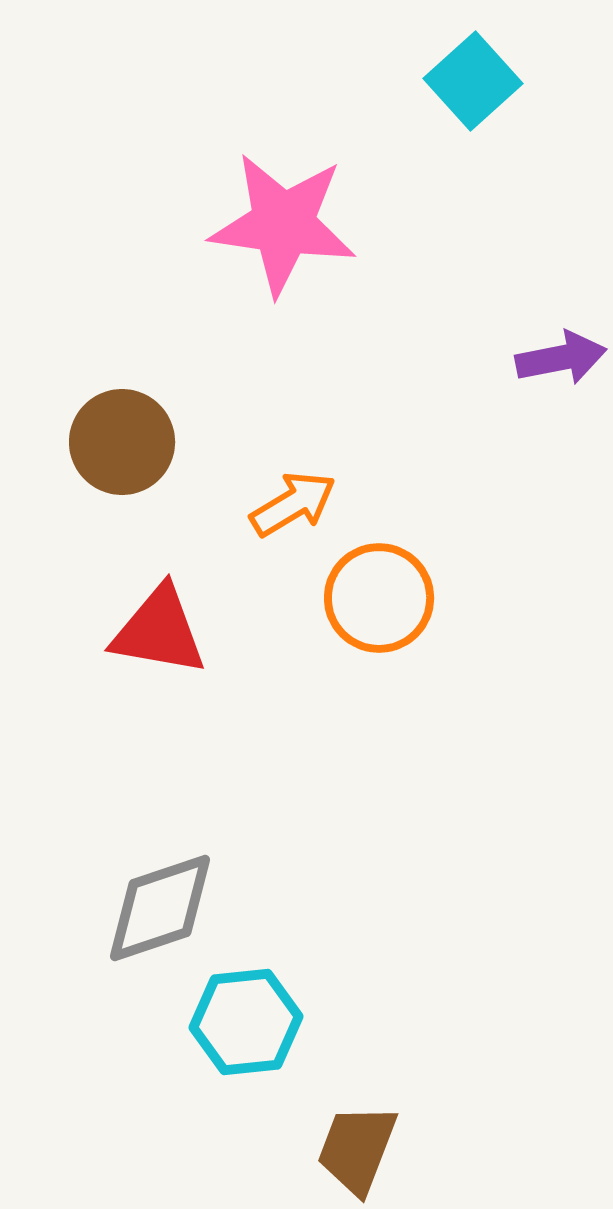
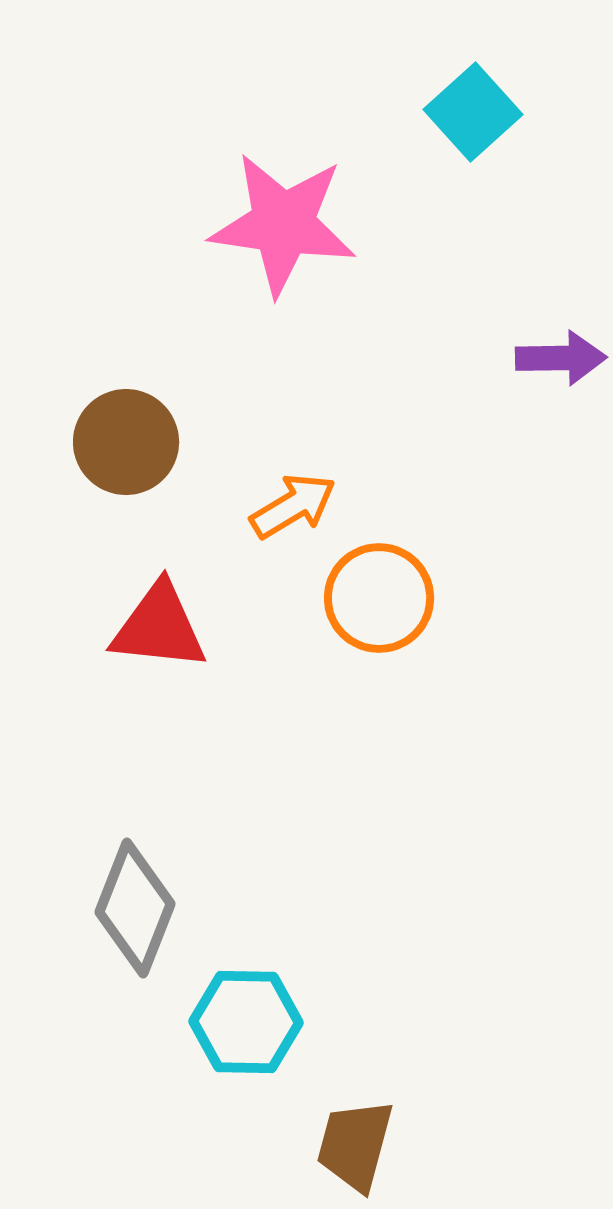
cyan square: moved 31 px down
purple arrow: rotated 10 degrees clockwise
brown circle: moved 4 px right
orange arrow: moved 2 px down
red triangle: moved 4 px up; rotated 4 degrees counterclockwise
gray diamond: moved 25 px left; rotated 50 degrees counterclockwise
cyan hexagon: rotated 7 degrees clockwise
brown trapezoid: moved 2 px left, 4 px up; rotated 6 degrees counterclockwise
